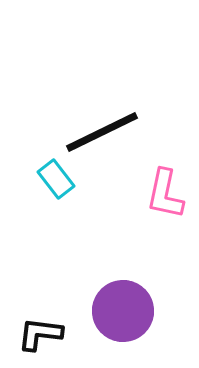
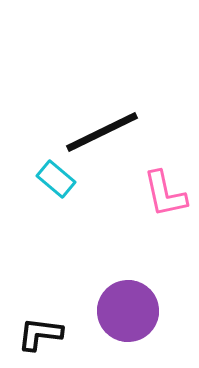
cyan rectangle: rotated 12 degrees counterclockwise
pink L-shape: rotated 24 degrees counterclockwise
purple circle: moved 5 px right
